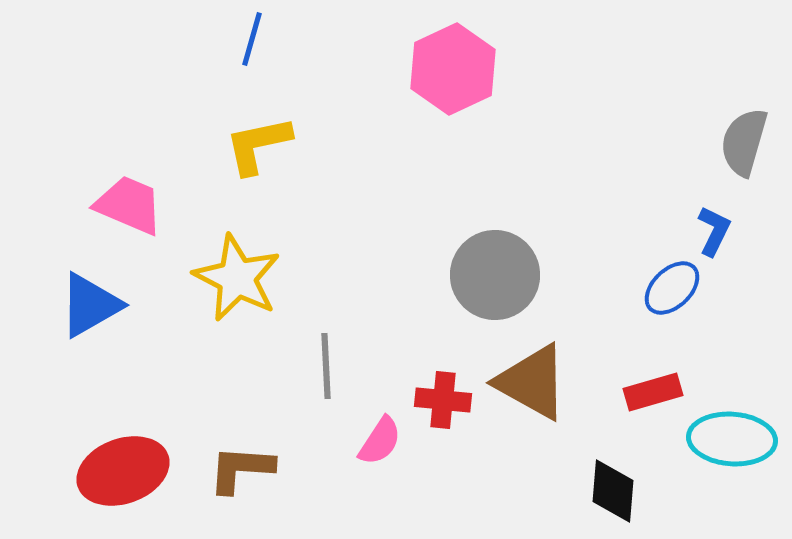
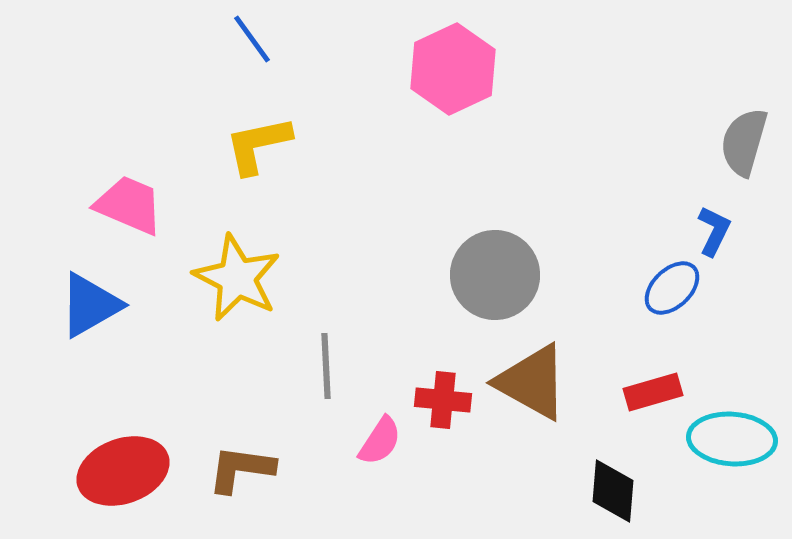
blue line: rotated 52 degrees counterclockwise
brown L-shape: rotated 4 degrees clockwise
